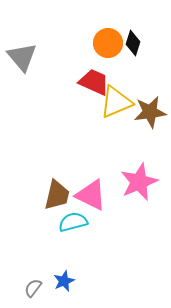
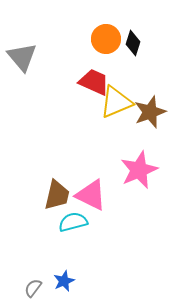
orange circle: moved 2 px left, 4 px up
brown star: rotated 12 degrees counterclockwise
pink star: moved 12 px up
